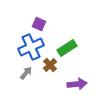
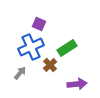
gray arrow: moved 6 px left
